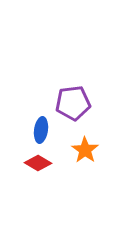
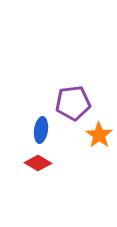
orange star: moved 14 px right, 15 px up
